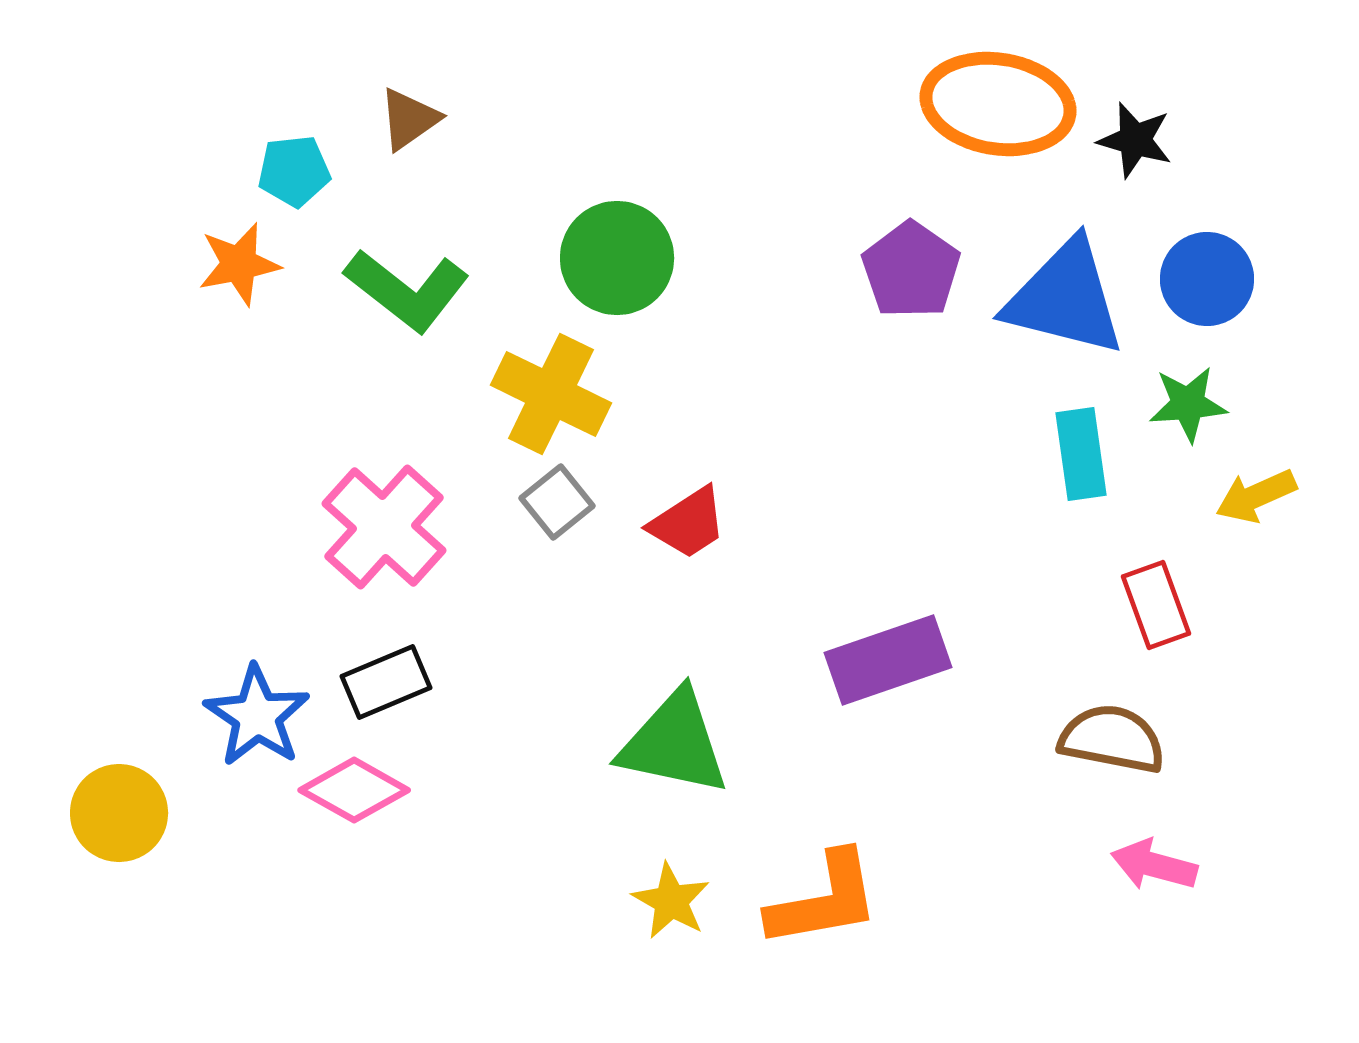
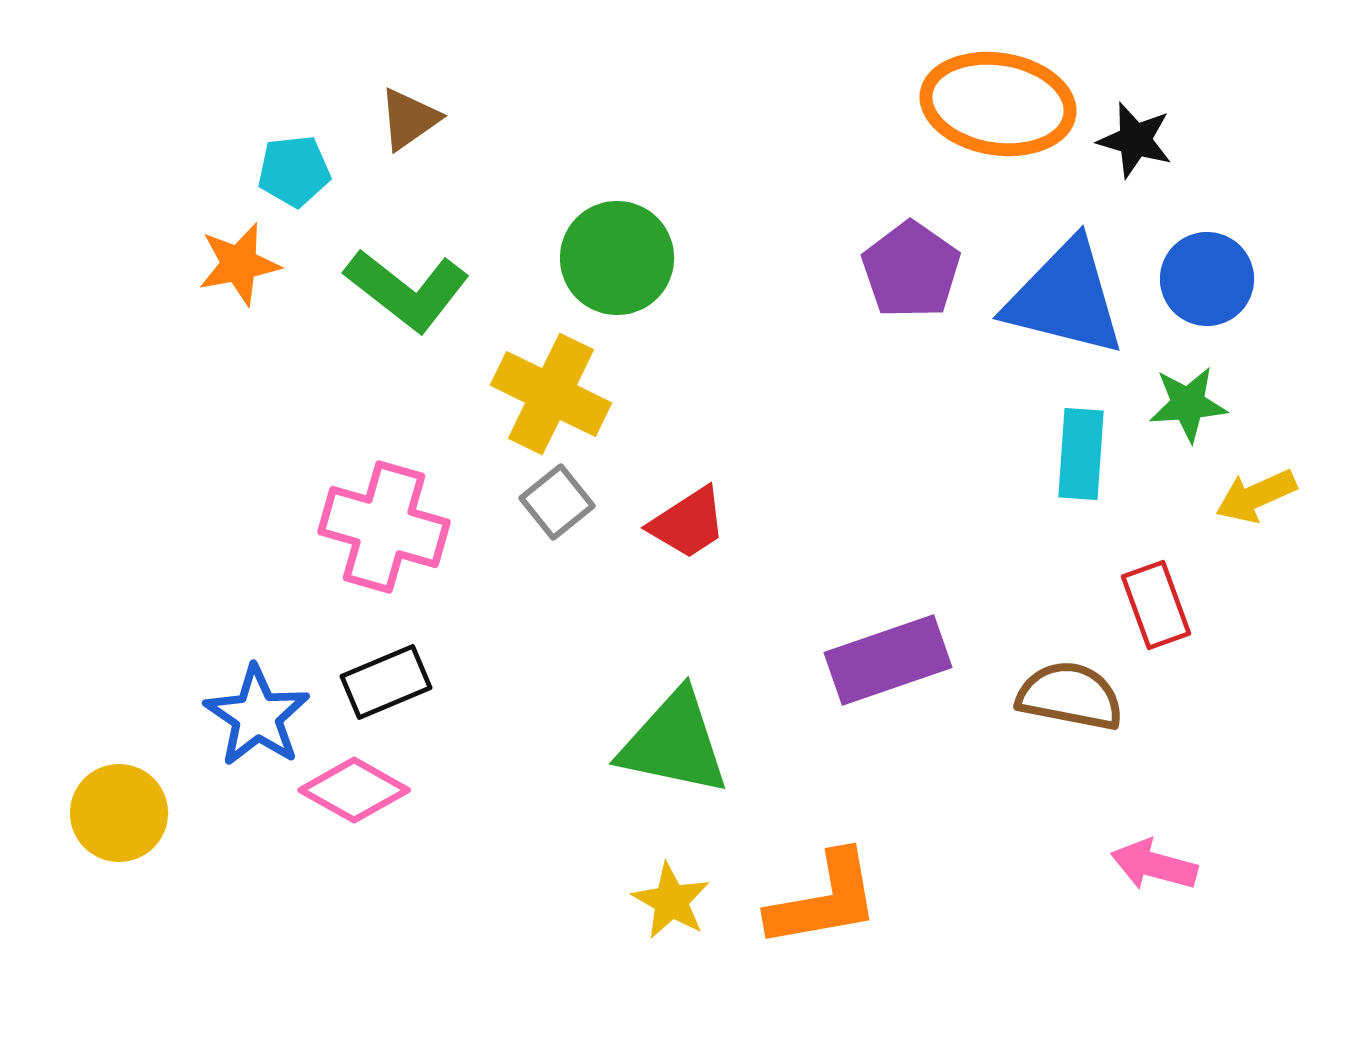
cyan rectangle: rotated 12 degrees clockwise
pink cross: rotated 26 degrees counterclockwise
brown semicircle: moved 42 px left, 43 px up
